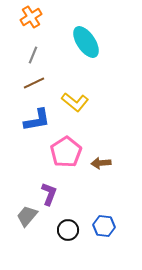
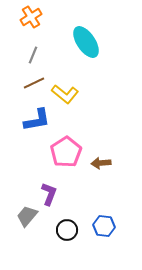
yellow L-shape: moved 10 px left, 8 px up
black circle: moved 1 px left
